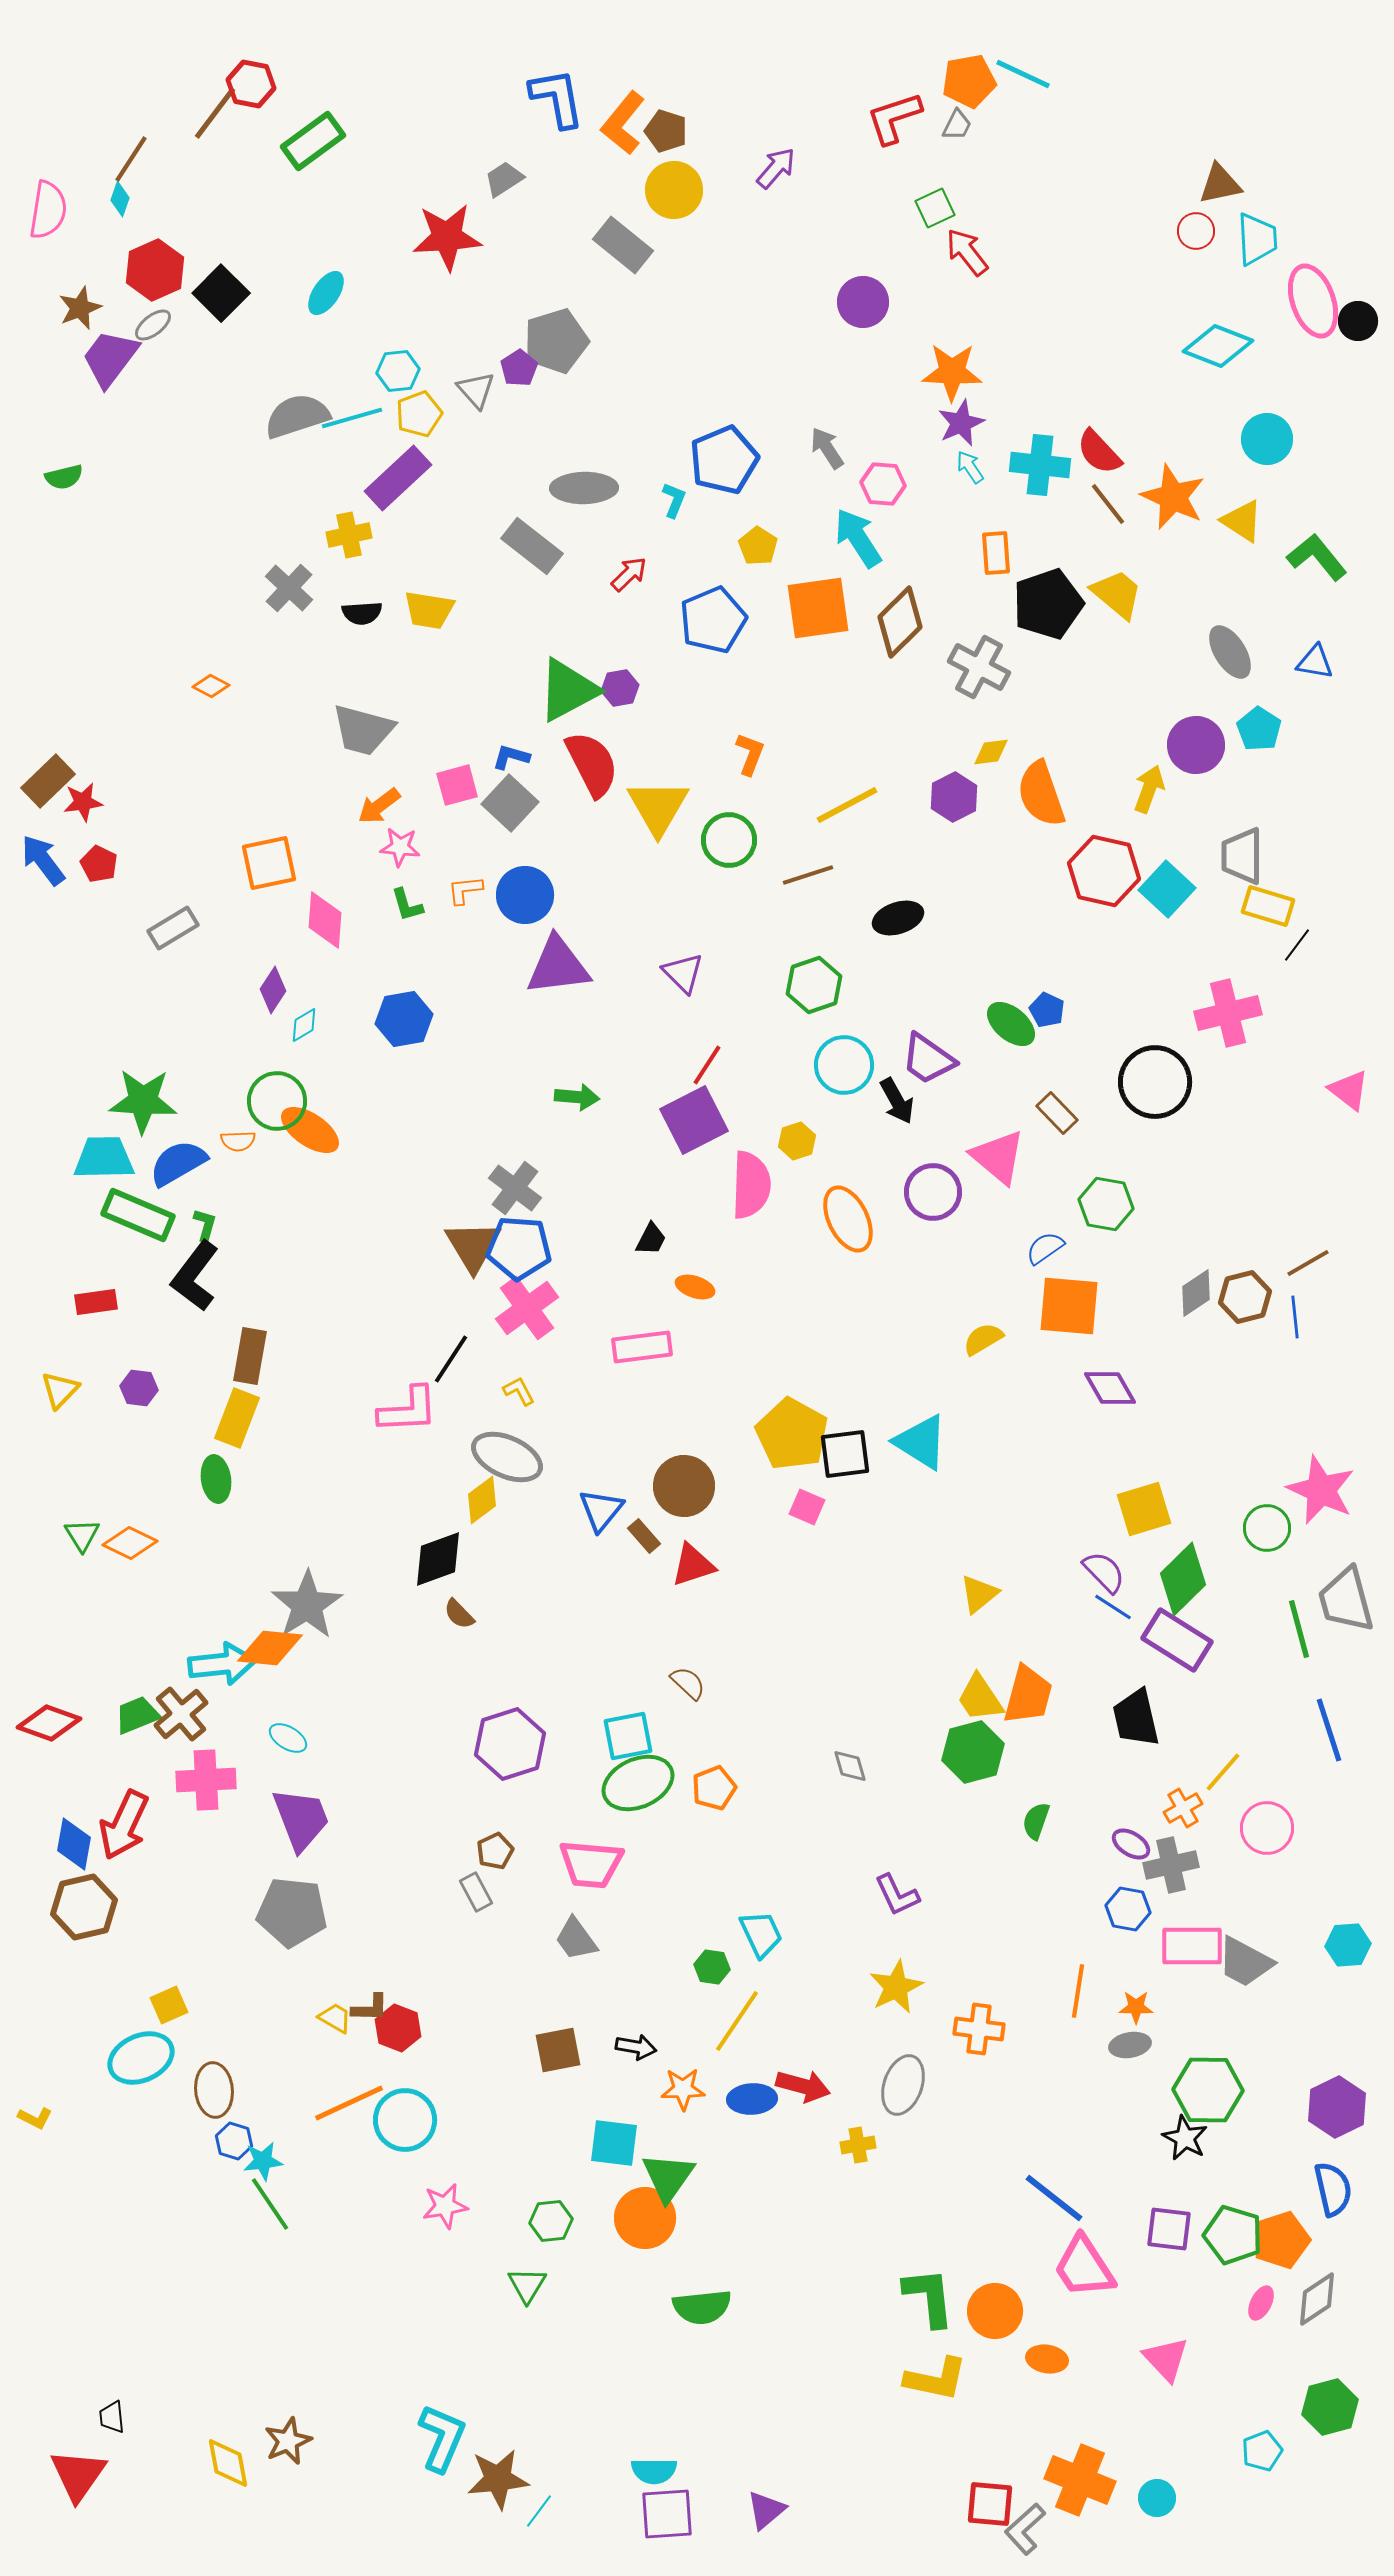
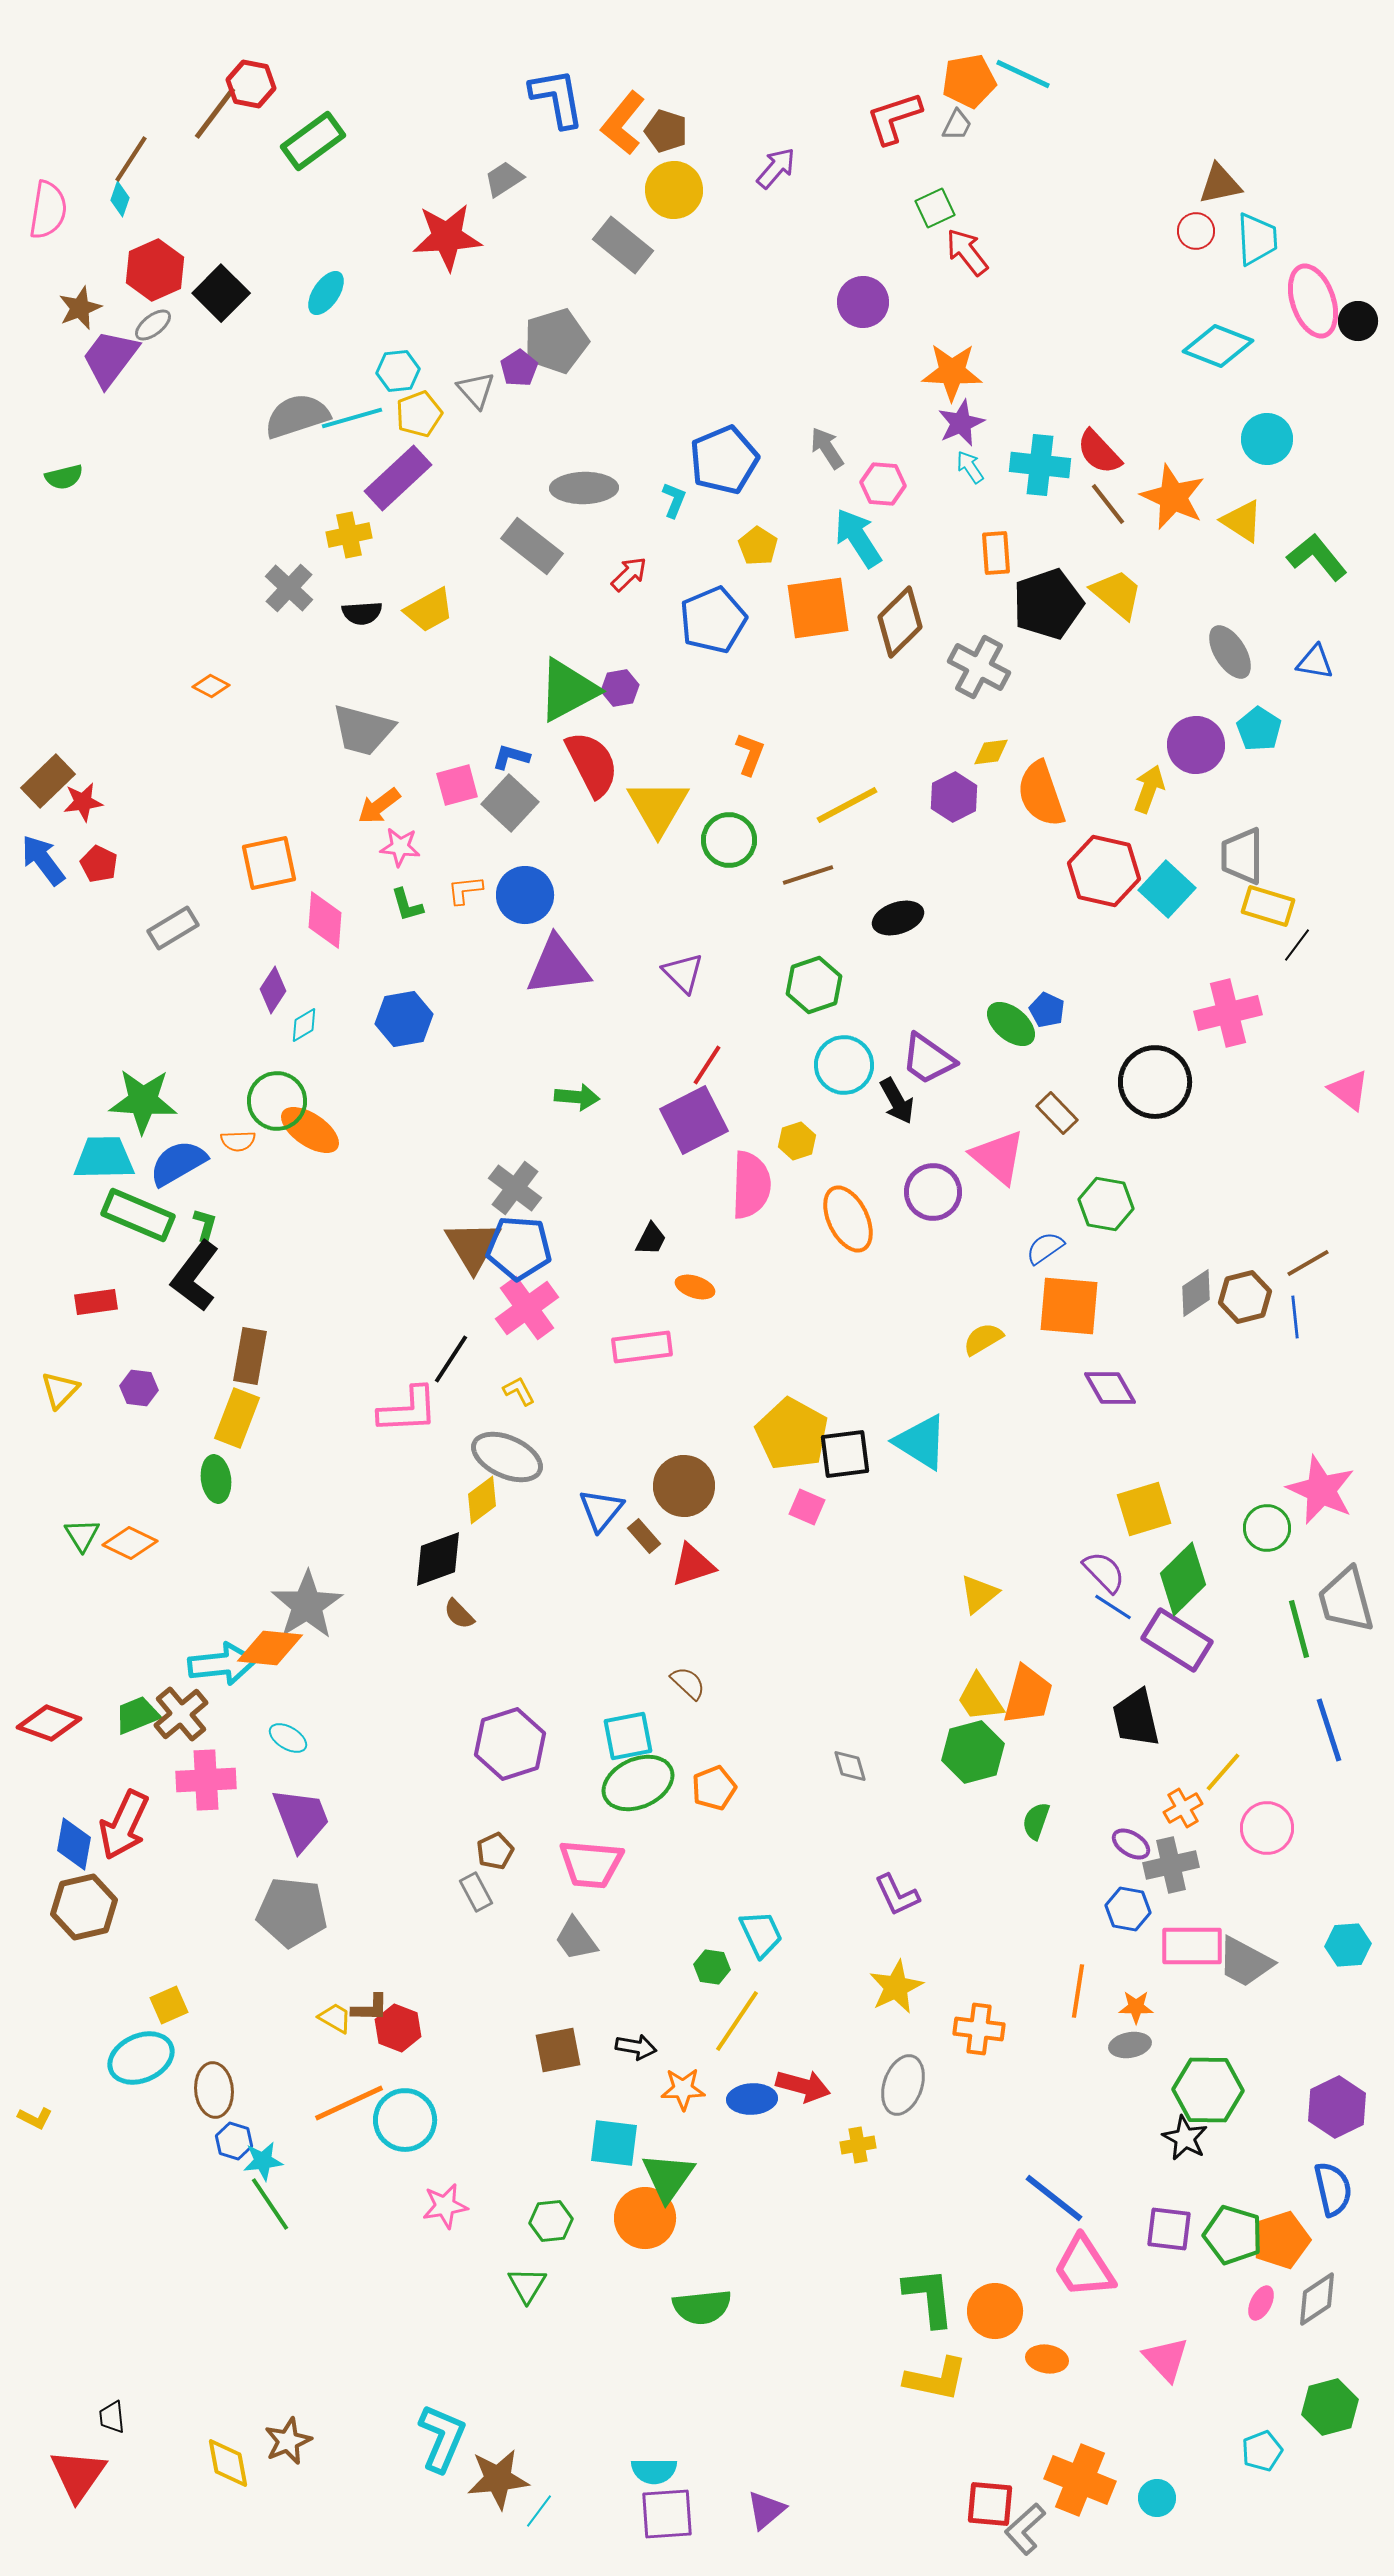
yellow trapezoid at (429, 610): rotated 38 degrees counterclockwise
